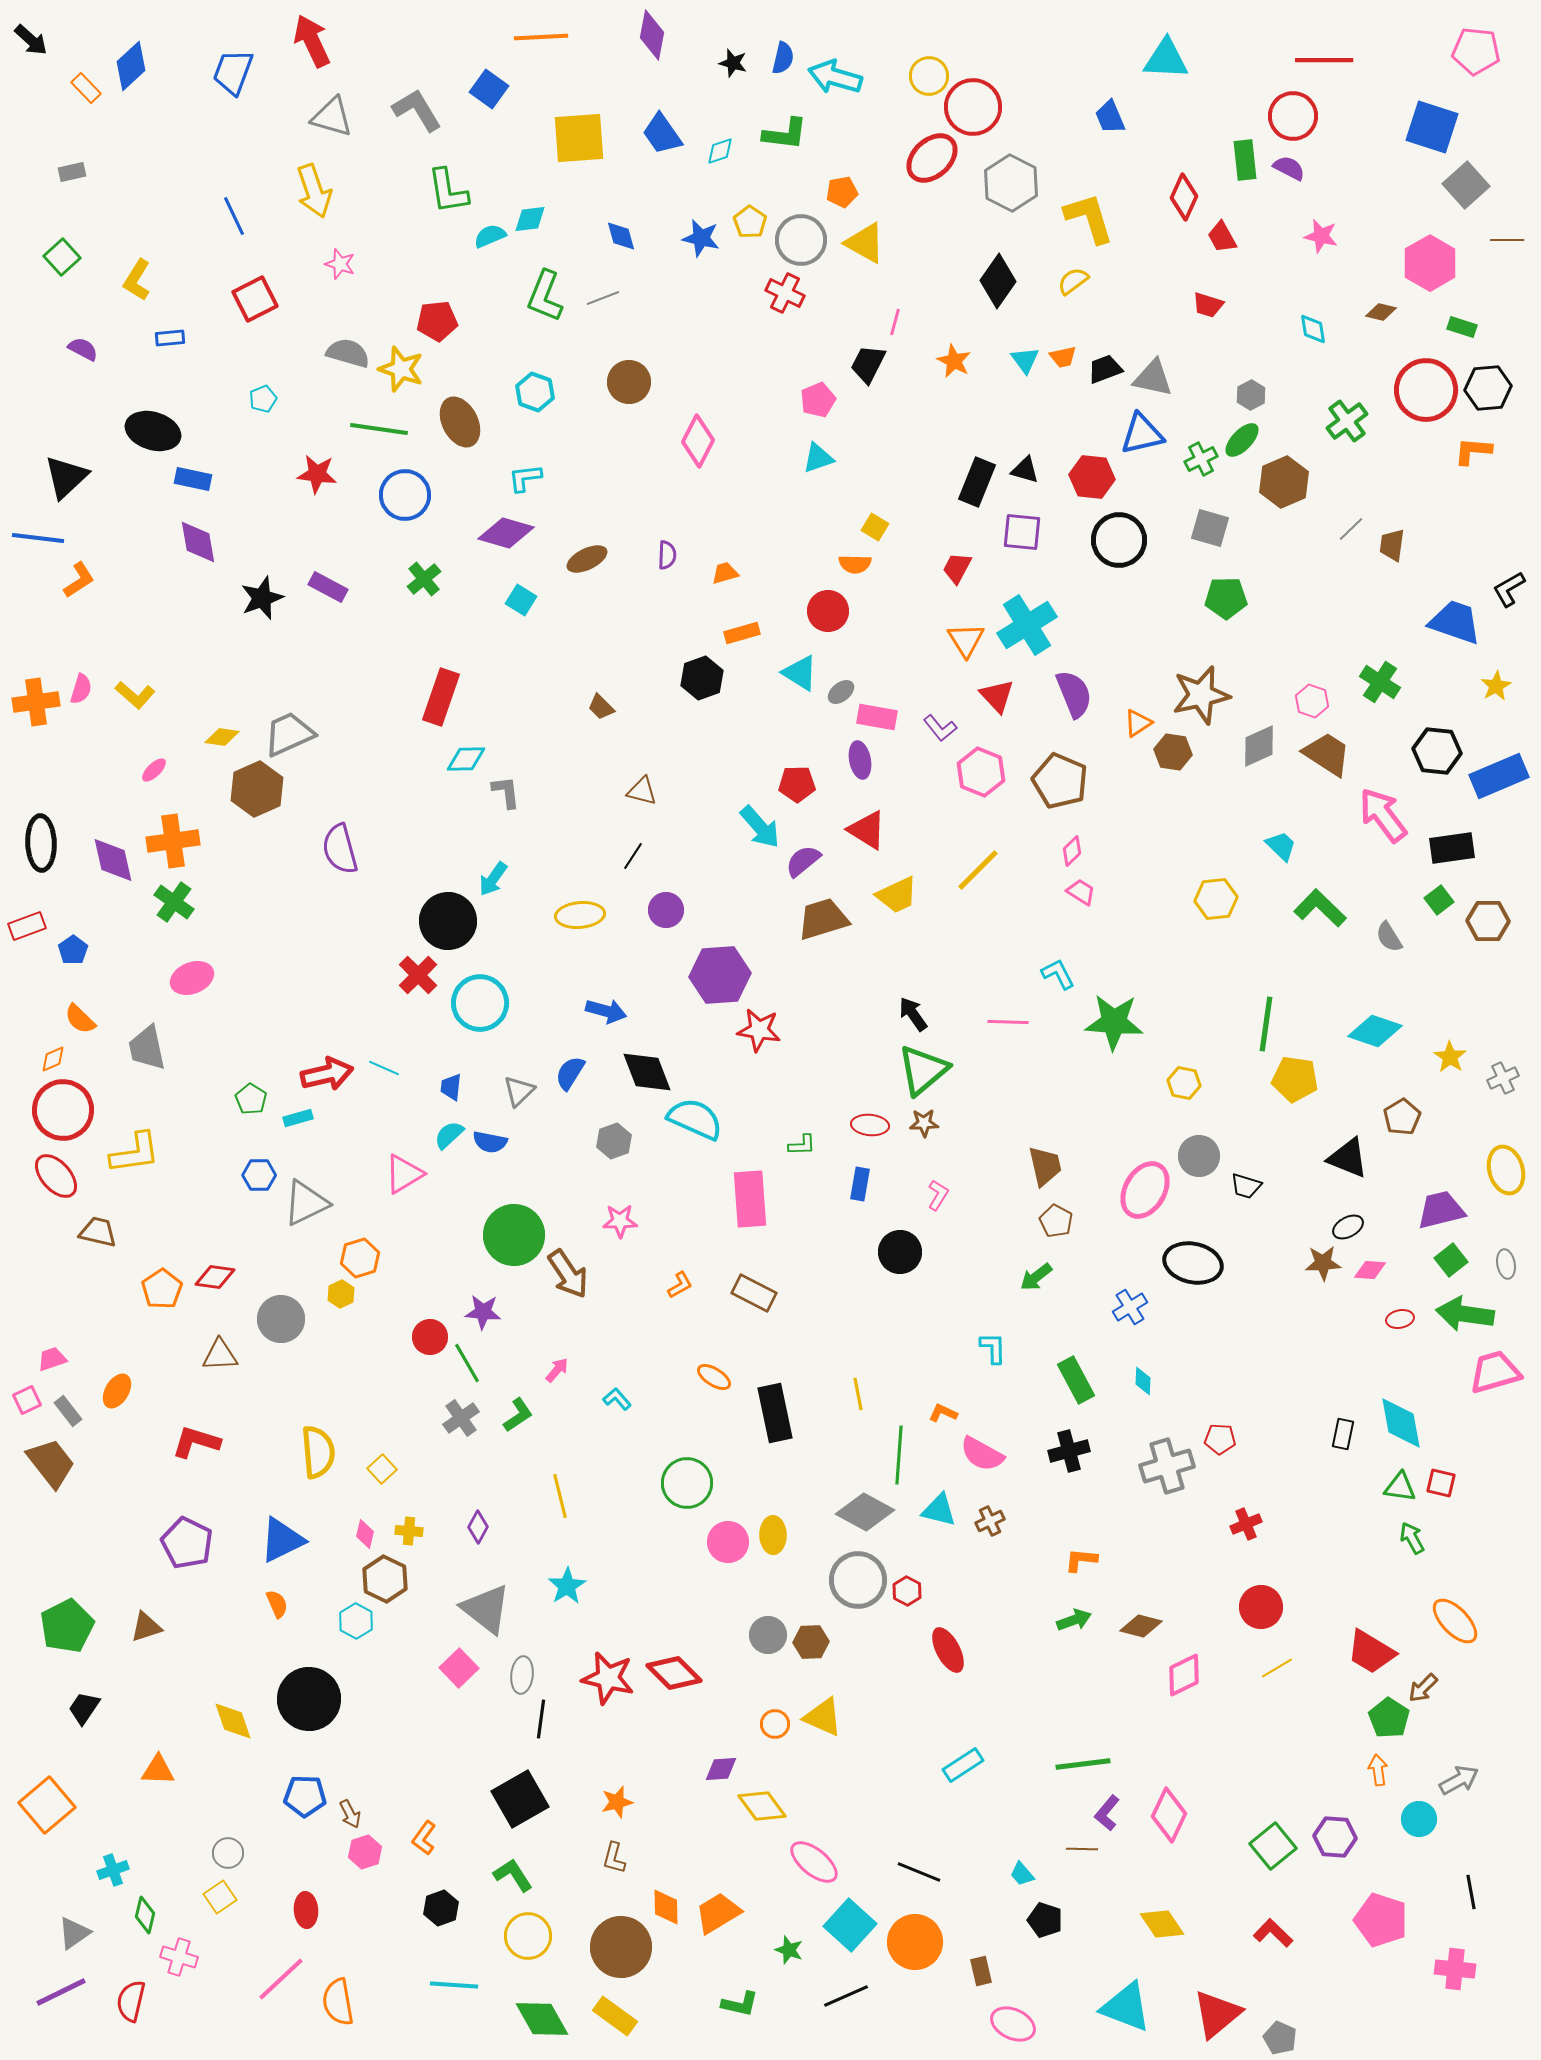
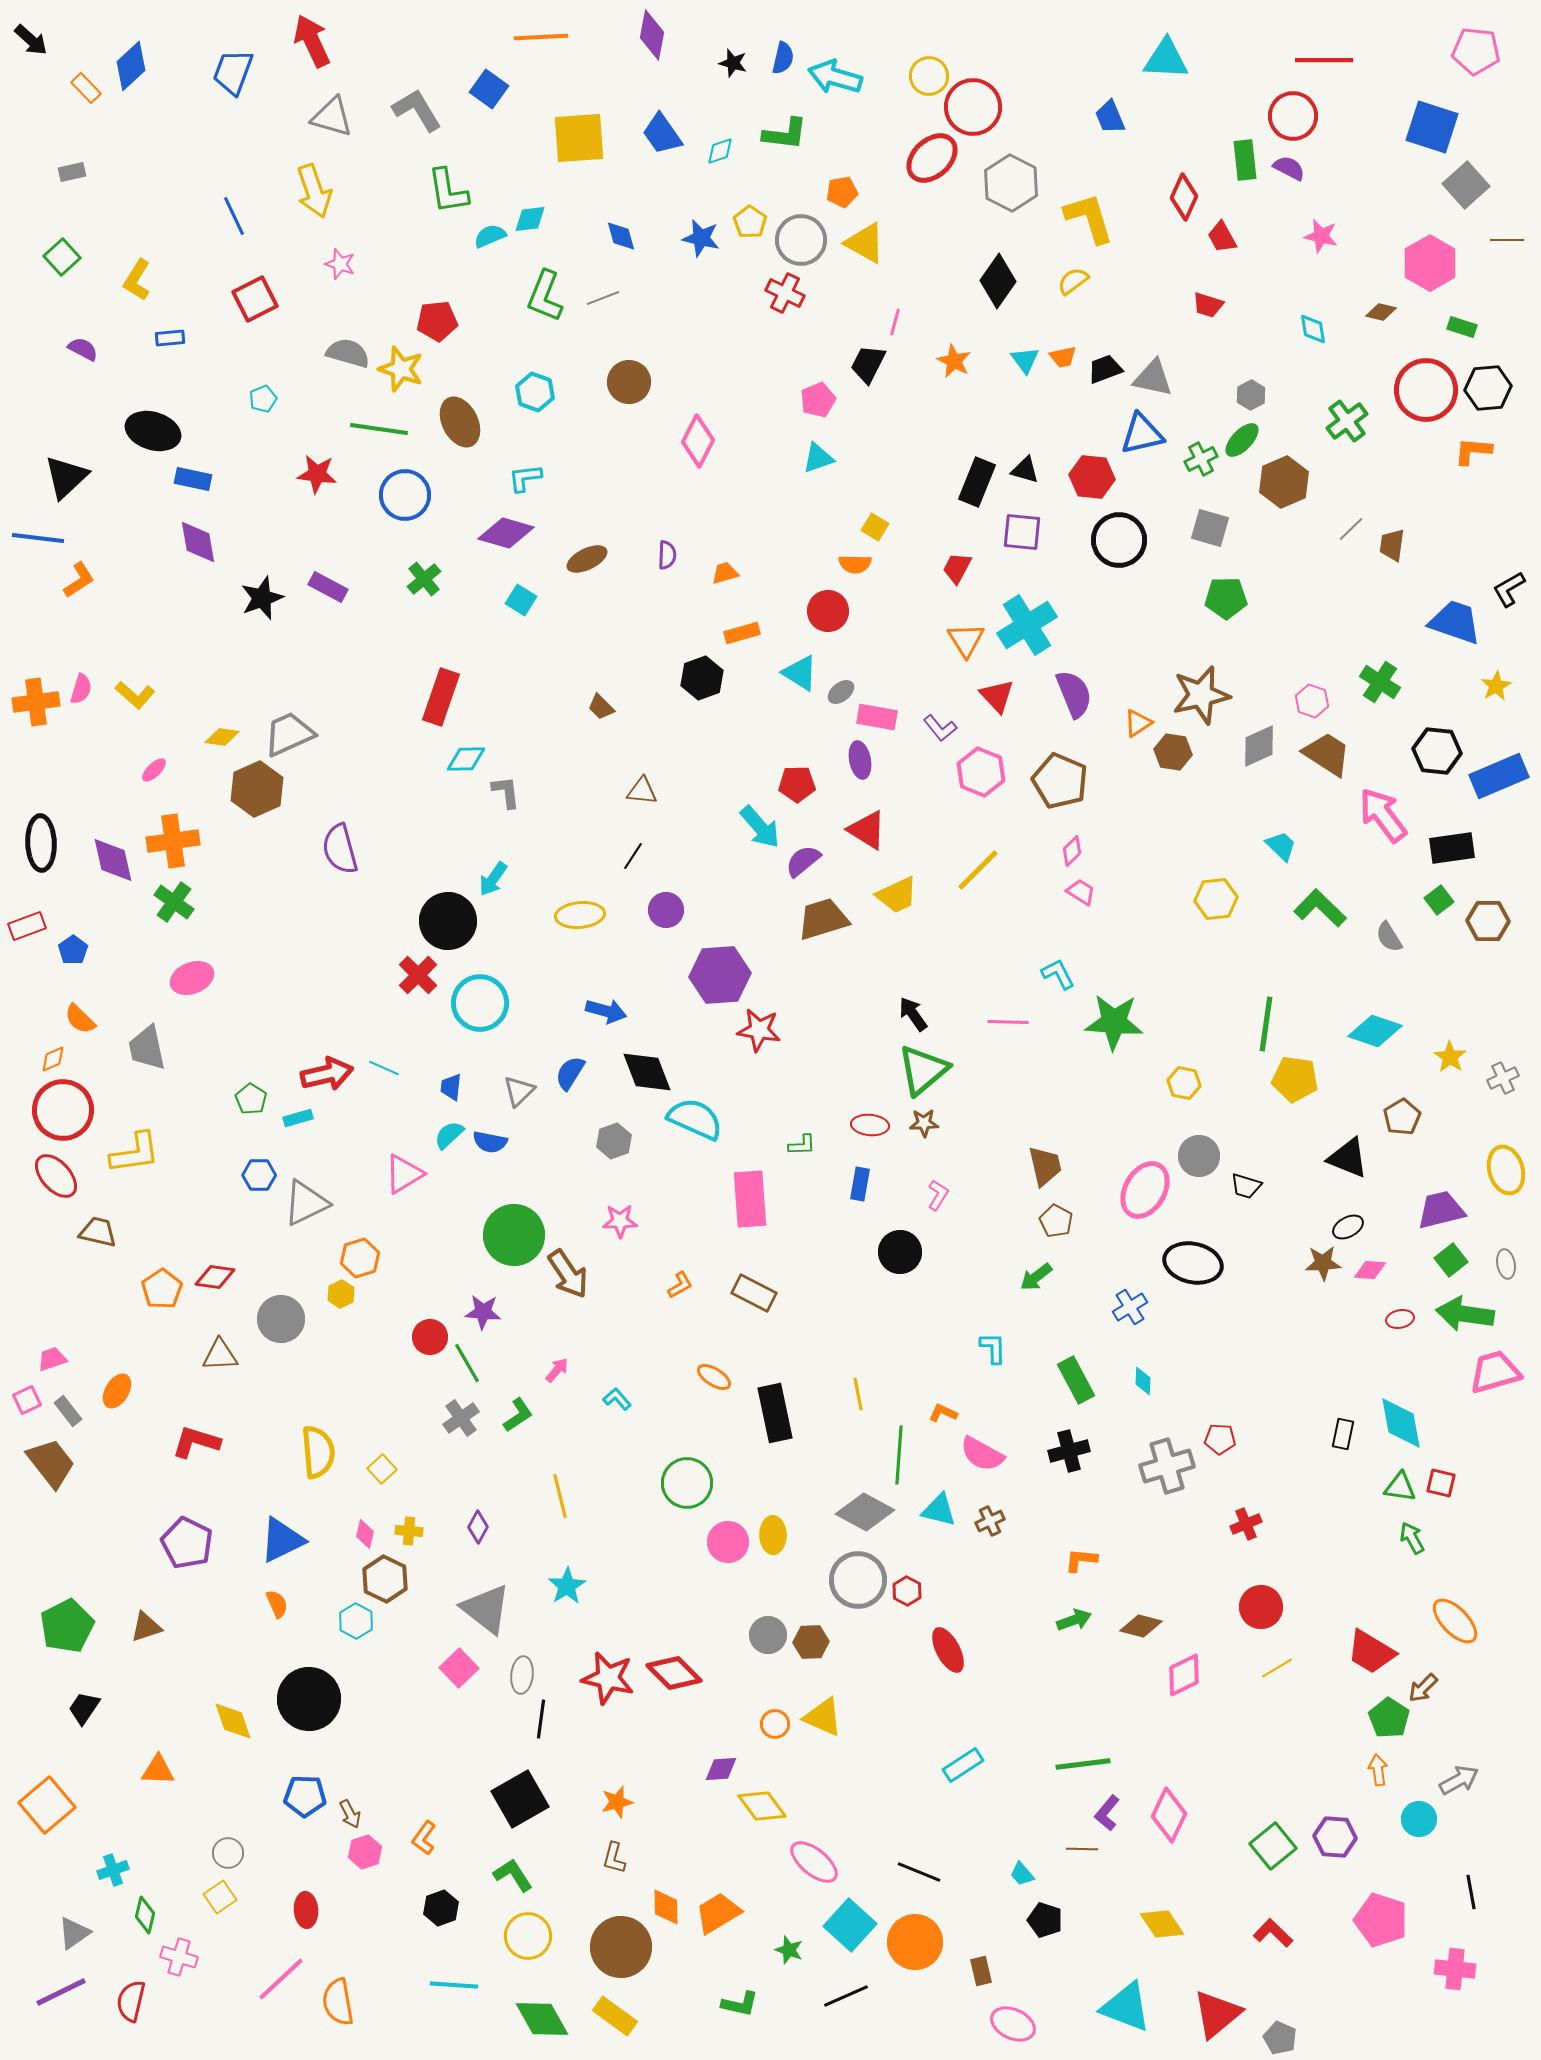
brown triangle at (642, 791): rotated 8 degrees counterclockwise
